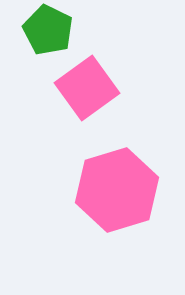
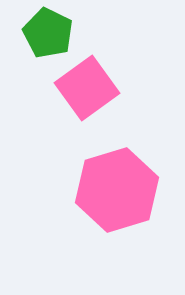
green pentagon: moved 3 px down
